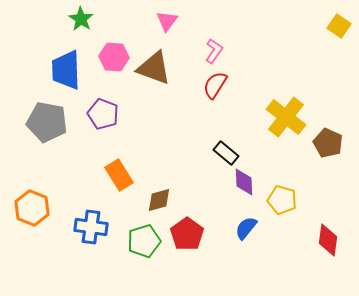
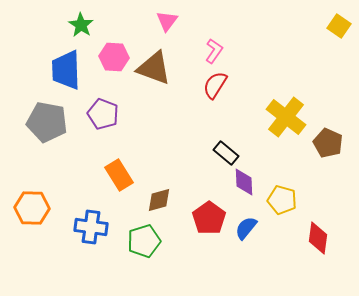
green star: moved 6 px down
orange hexagon: rotated 20 degrees counterclockwise
red pentagon: moved 22 px right, 16 px up
red diamond: moved 10 px left, 2 px up
